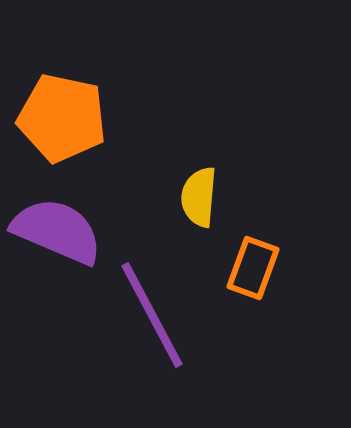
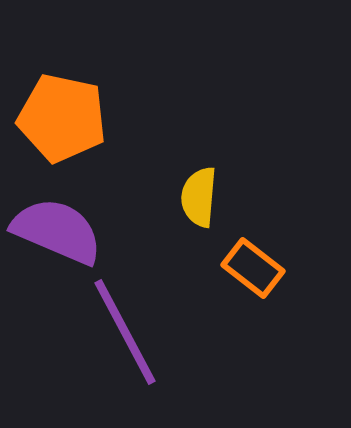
orange rectangle: rotated 72 degrees counterclockwise
purple line: moved 27 px left, 17 px down
